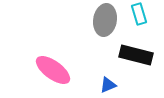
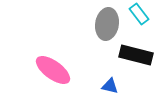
cyan rectangle: rotated 20 degrees counterclockwise
gray ellipse: moved 2 px right, 4 px down
blue triangle: moved 2 px right, 1 px down; rotated 36 degrees clockwise
